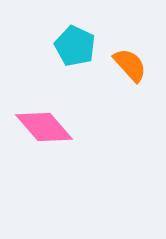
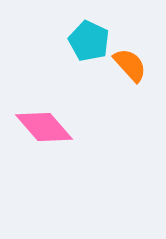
cyan pentagon: moved 14 px right, 5 px up
